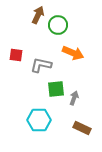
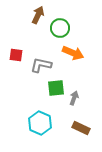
green circle: moved 2 px right, 3 px down
green square: moved 1 px up
cyan hexagon: moved 1 px right, 3 px down; rotated 25 degrees clockwise
brown rectangle: moved 1 px left
